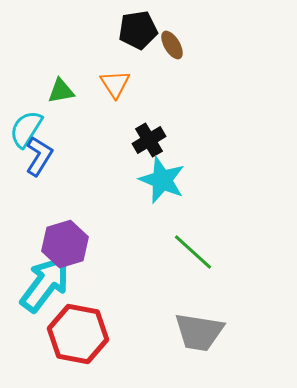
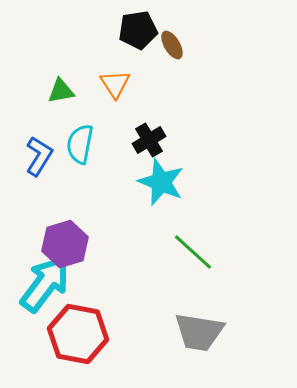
cyan semicircle: moved 54 px right, 15 px down; rotated 21 degrees counterclockwise
cyan star: moved 1 px left, 2 px down
